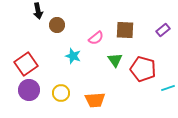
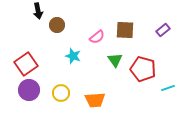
pink semicircle: moved 1 px right, 1 px up
